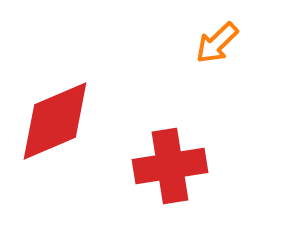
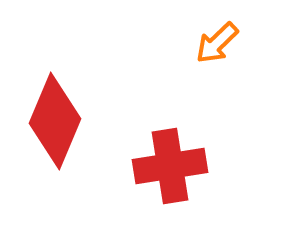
red diamond: rotated 44 degrees counterclockwise
